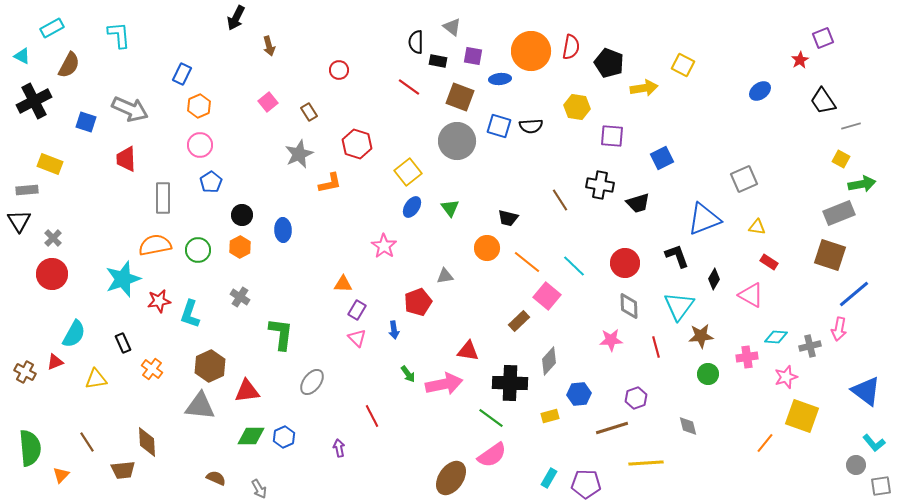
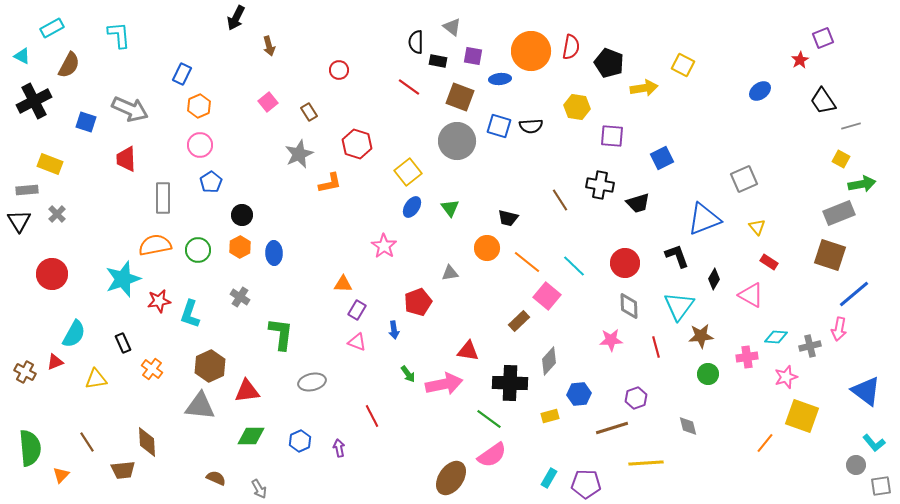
yellow triangle at (757, 227): rotated 42 degrees clockwise
blue ellipse at (283, 230): moved 9 px left, 23 px down
gray cross at (53, 238): moved 4 px right, 24 px up
gray triangle at (445, 276): moved 5 px right, 3 px up
pink triangle at (357, 338): moved 4 px down; rotated 24 degrees counterclockwise
gray ellipse at (312, 382): rotated 40 degrees clockwise
green line at (491, 418): moved 2 px left, 1 px down
blue hexagon at (284, 437): moved 16 px right, 4 px down
